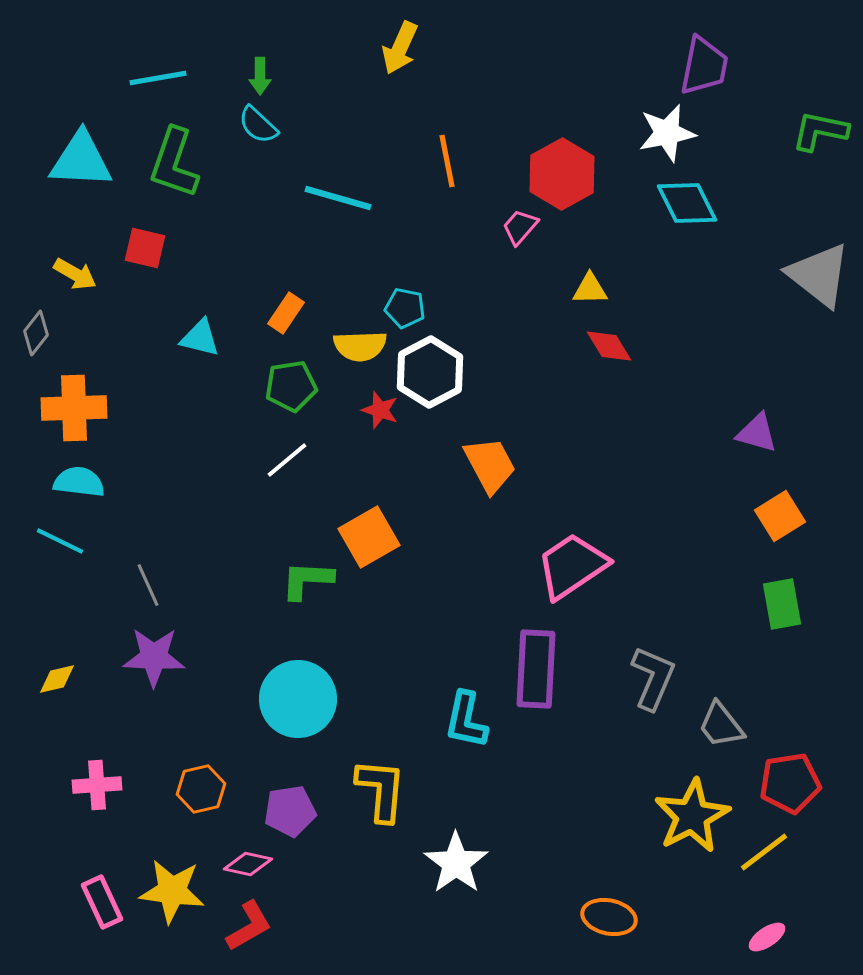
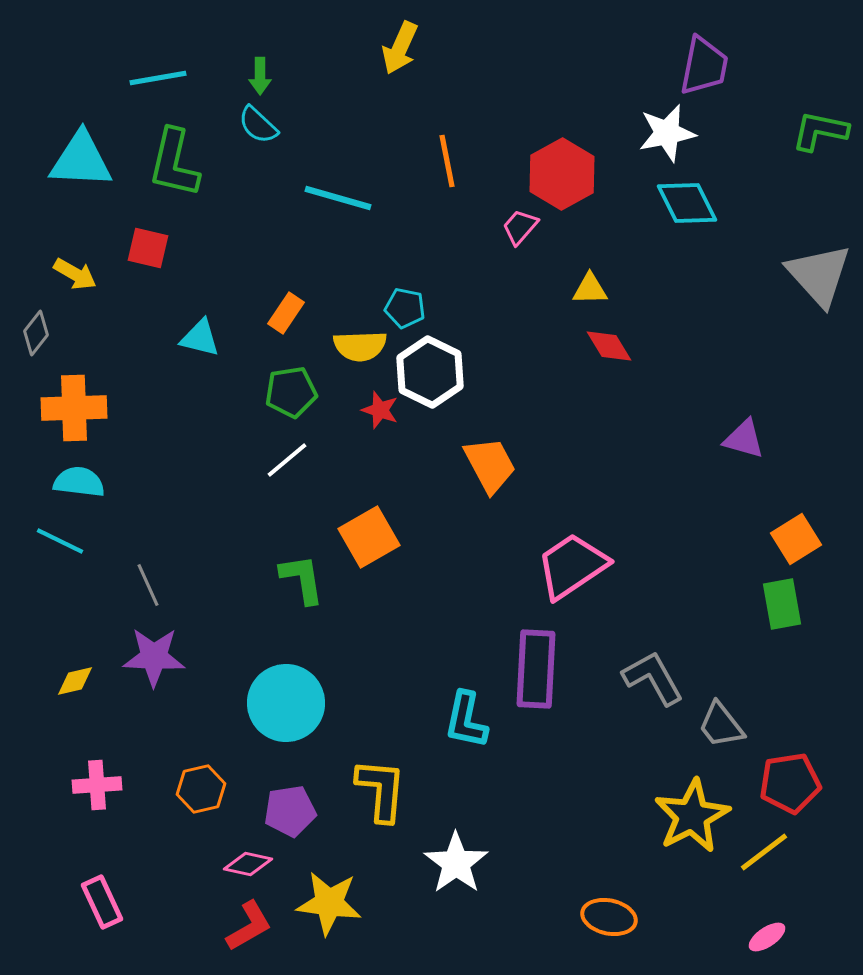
green L-shape at (174, 163): rotated 6 degrees counterclockwise
red square at (145, 248): moved 3 px right
gray triangle at (819, 275): rotated 10 degrees clockwise
white hexagon at (430, 372): rotated 6 degrees counterclockwise
green pentagon at (291, 386): moved 6 px down
purple triangle at (757, 433): moved 13 px left, 6 px down
orange square at (780, 516): moved 16 px right, 23 px down
green L-shape at (307, 580): moved 5 px left, 1 px up; rotated 78 degrees clockwise
gray L-shape at (653, 678): rotated 52 degrees counterclockwise
yellow diamond at (57, 679): moved 18 px right, 2 px down
cyan circle at (298, 699): moved 12 px left, 4 px down
yellow star at (172, 891): moved 157 px right, 12 px down
